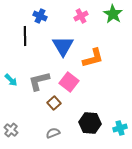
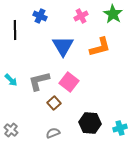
black line: moved 10 px left, 6 px up
orange L-shape: moved 7 px right, 11 px up
